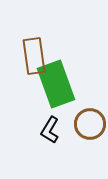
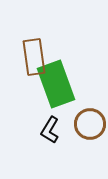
brown rectangle: moved 1 px down
